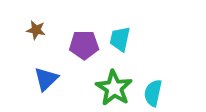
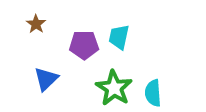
brown star: moved 6 px up; rotated 24 degrees clockwise
cyan trapezoid: moved 1 px left, 2 px up
cyan semicircle: rotated 16 degrees counterclockwise
